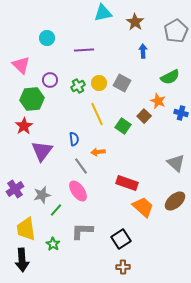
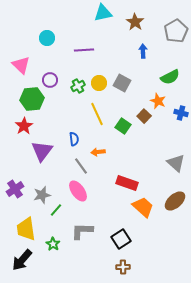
black arrow: rotated 45 degrees clockwise
